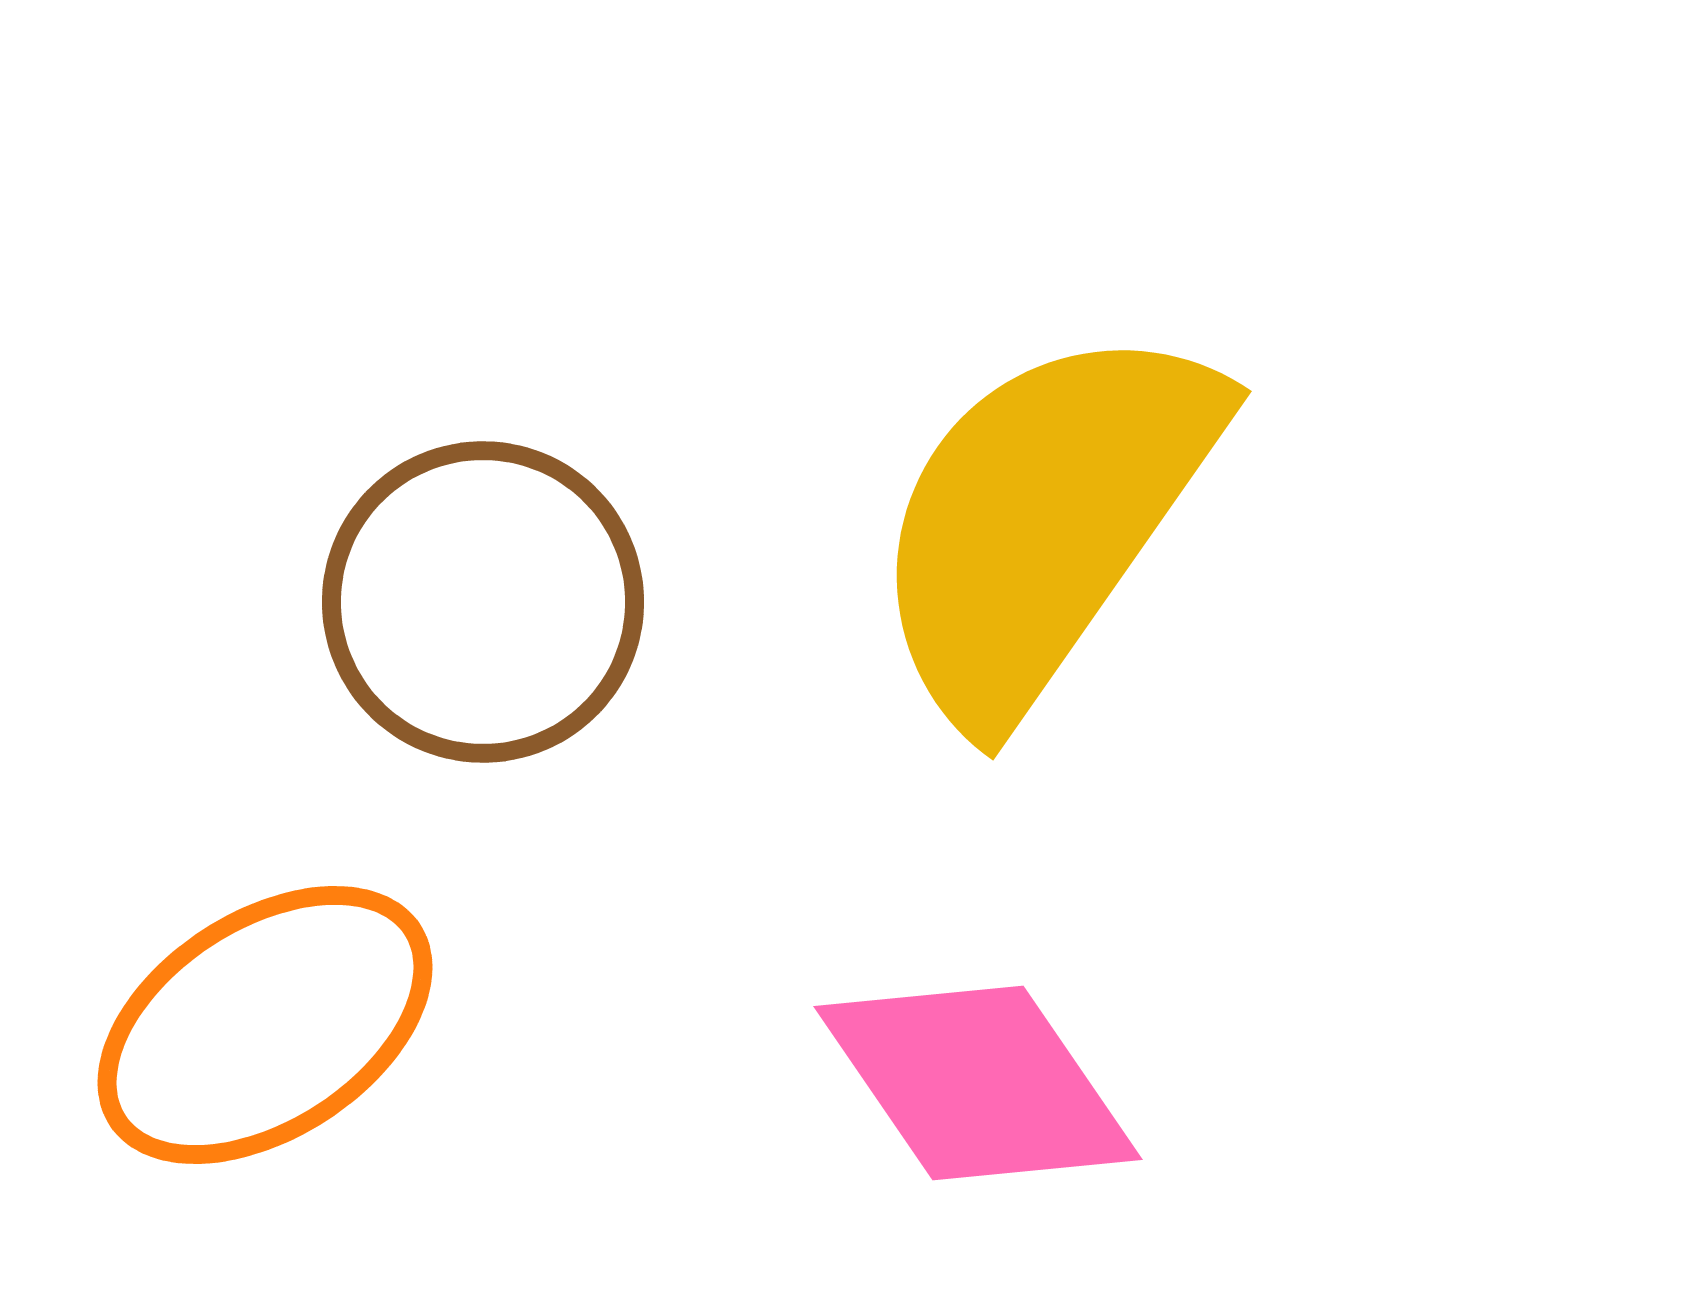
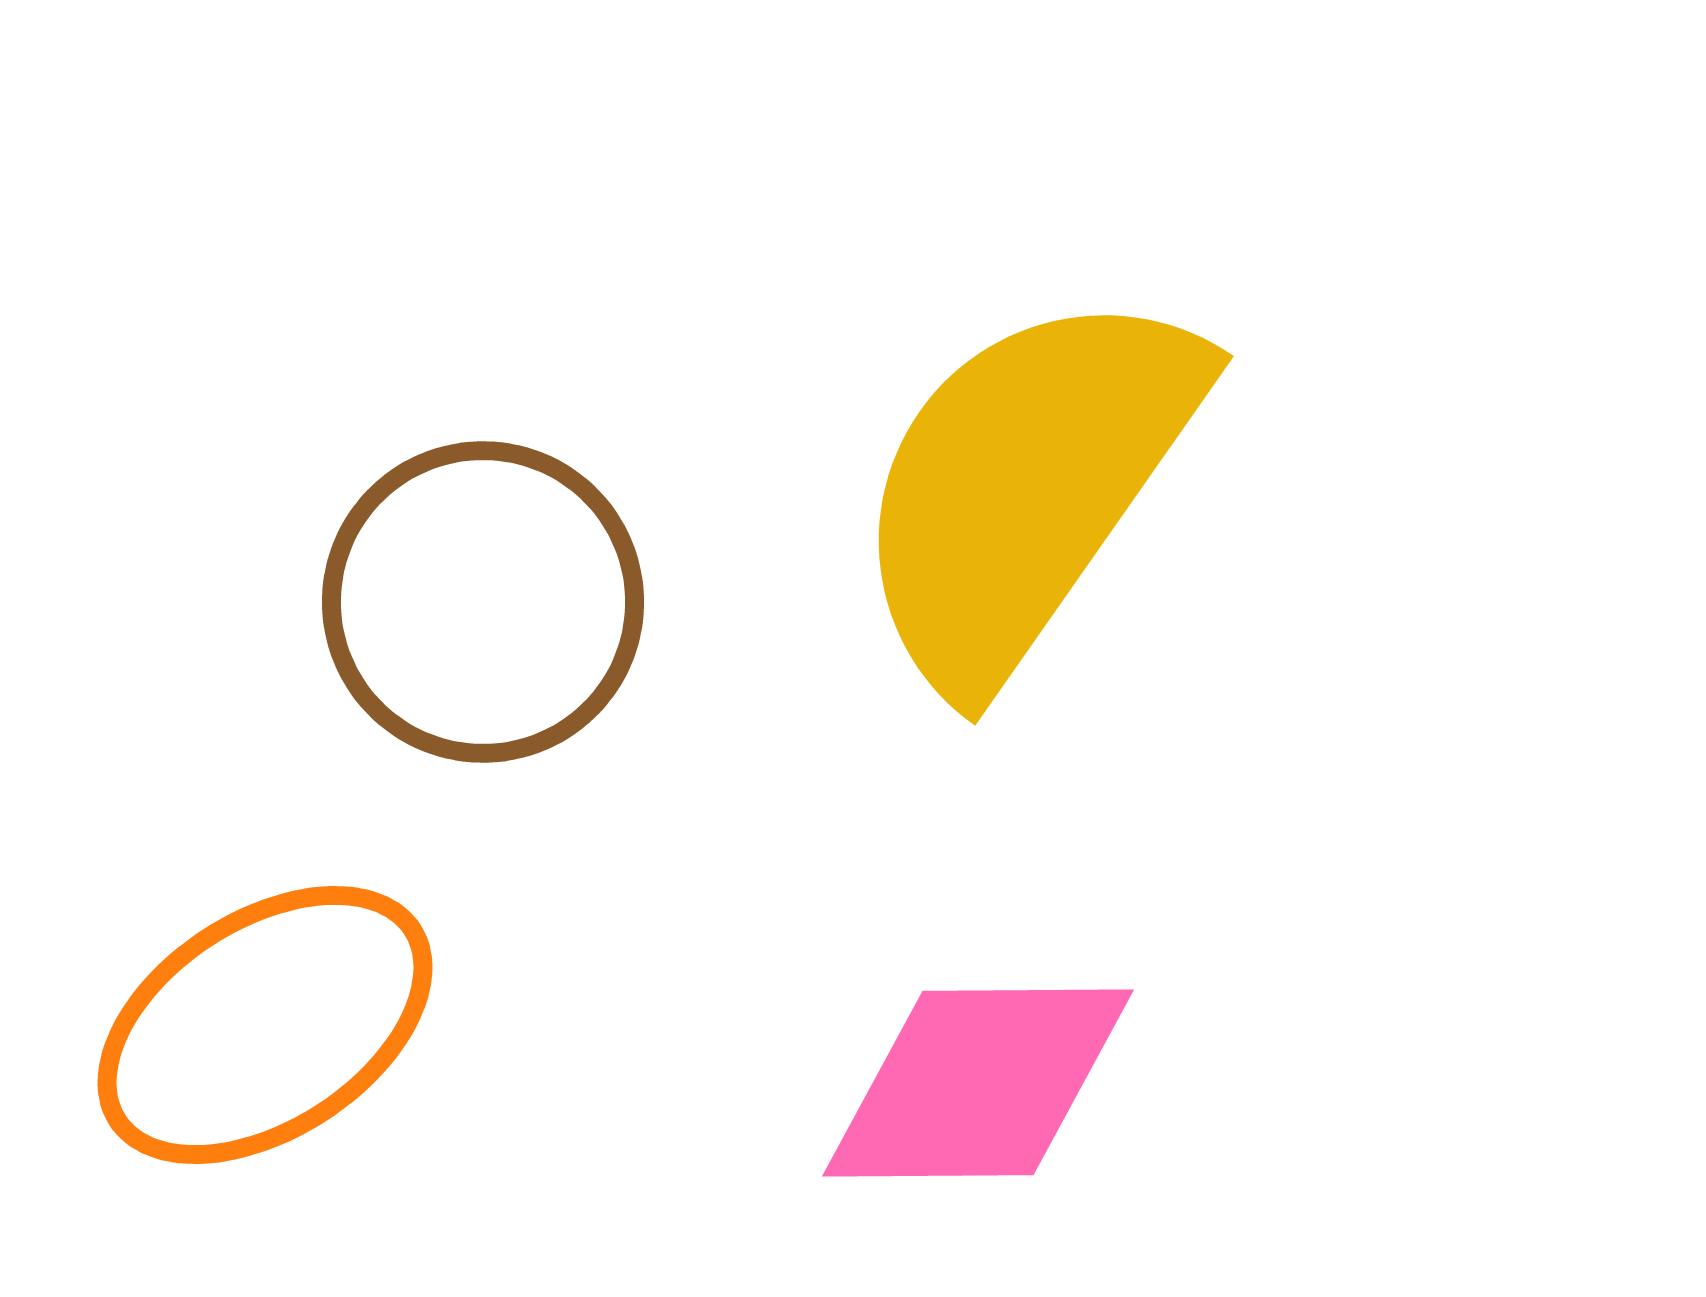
yellow semicircle: moved 18 px left, 35 px up
pink diamond: rotated 56 degrees counterclockwise
